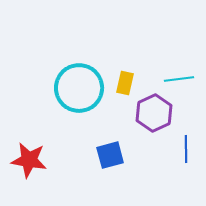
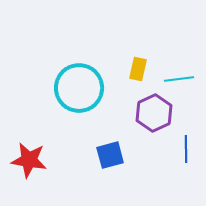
yellow rectangle: moved 13 px right, 14 px up
